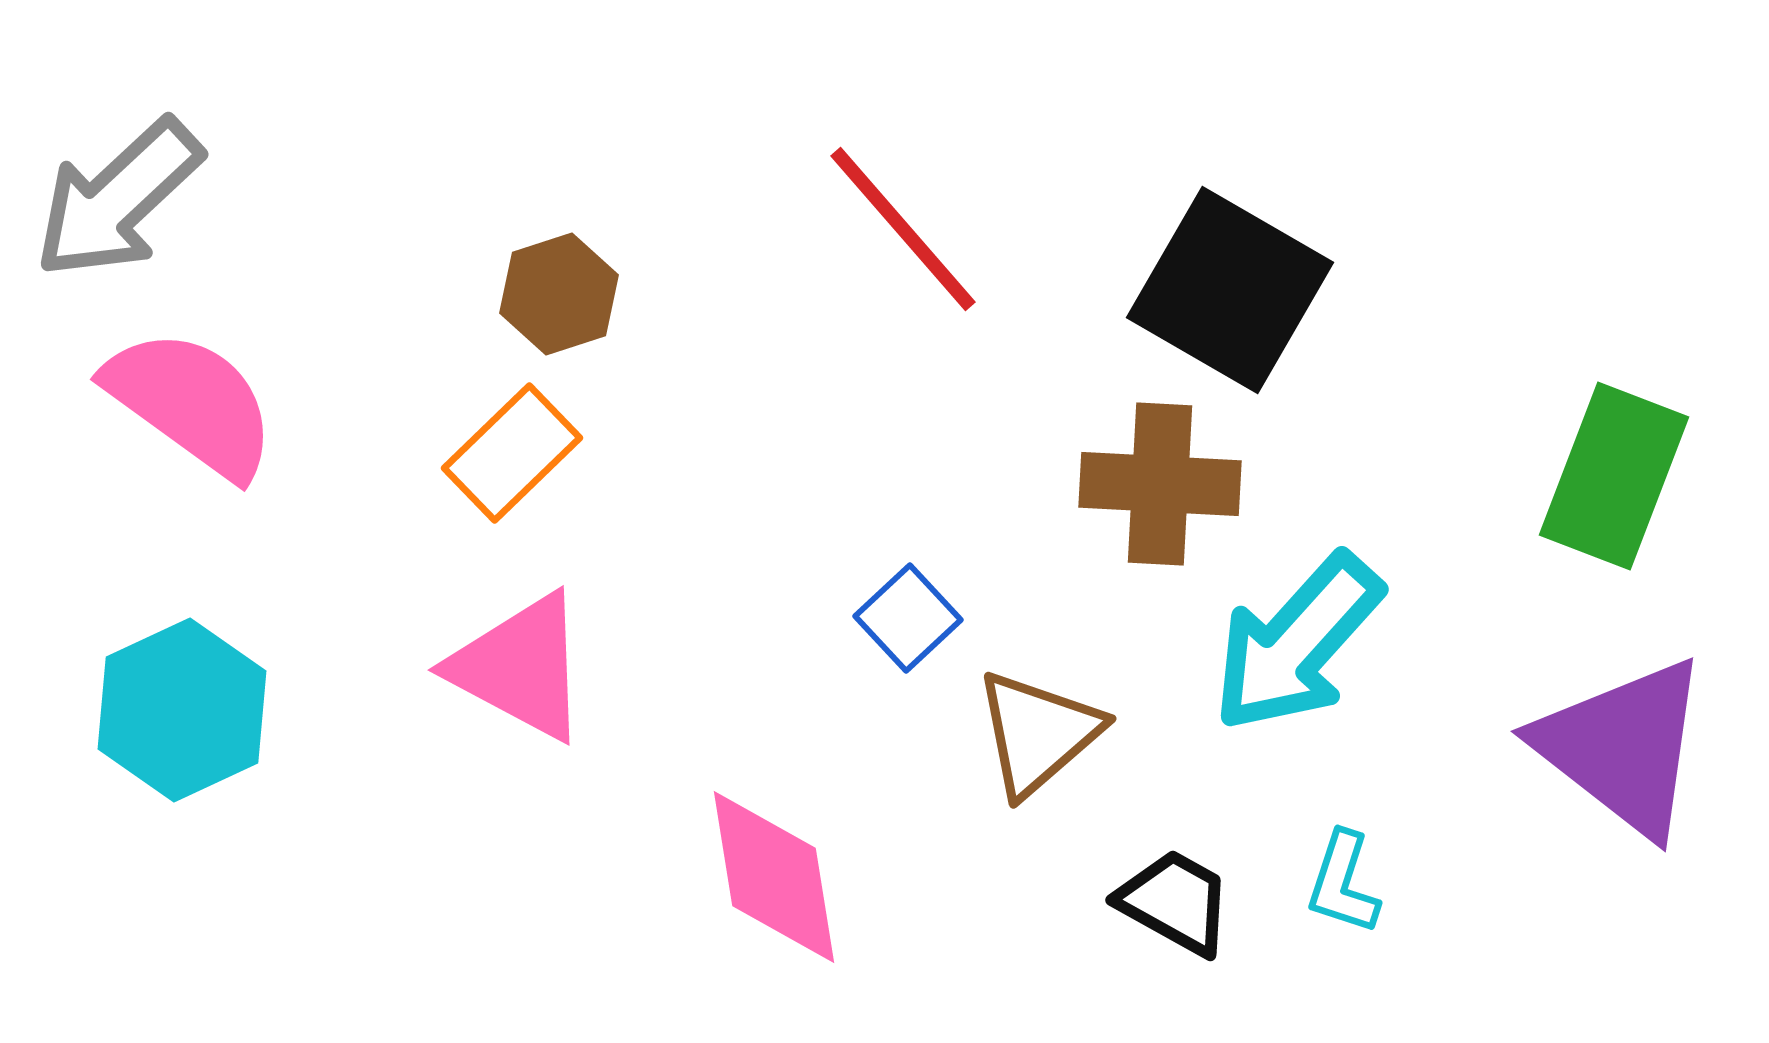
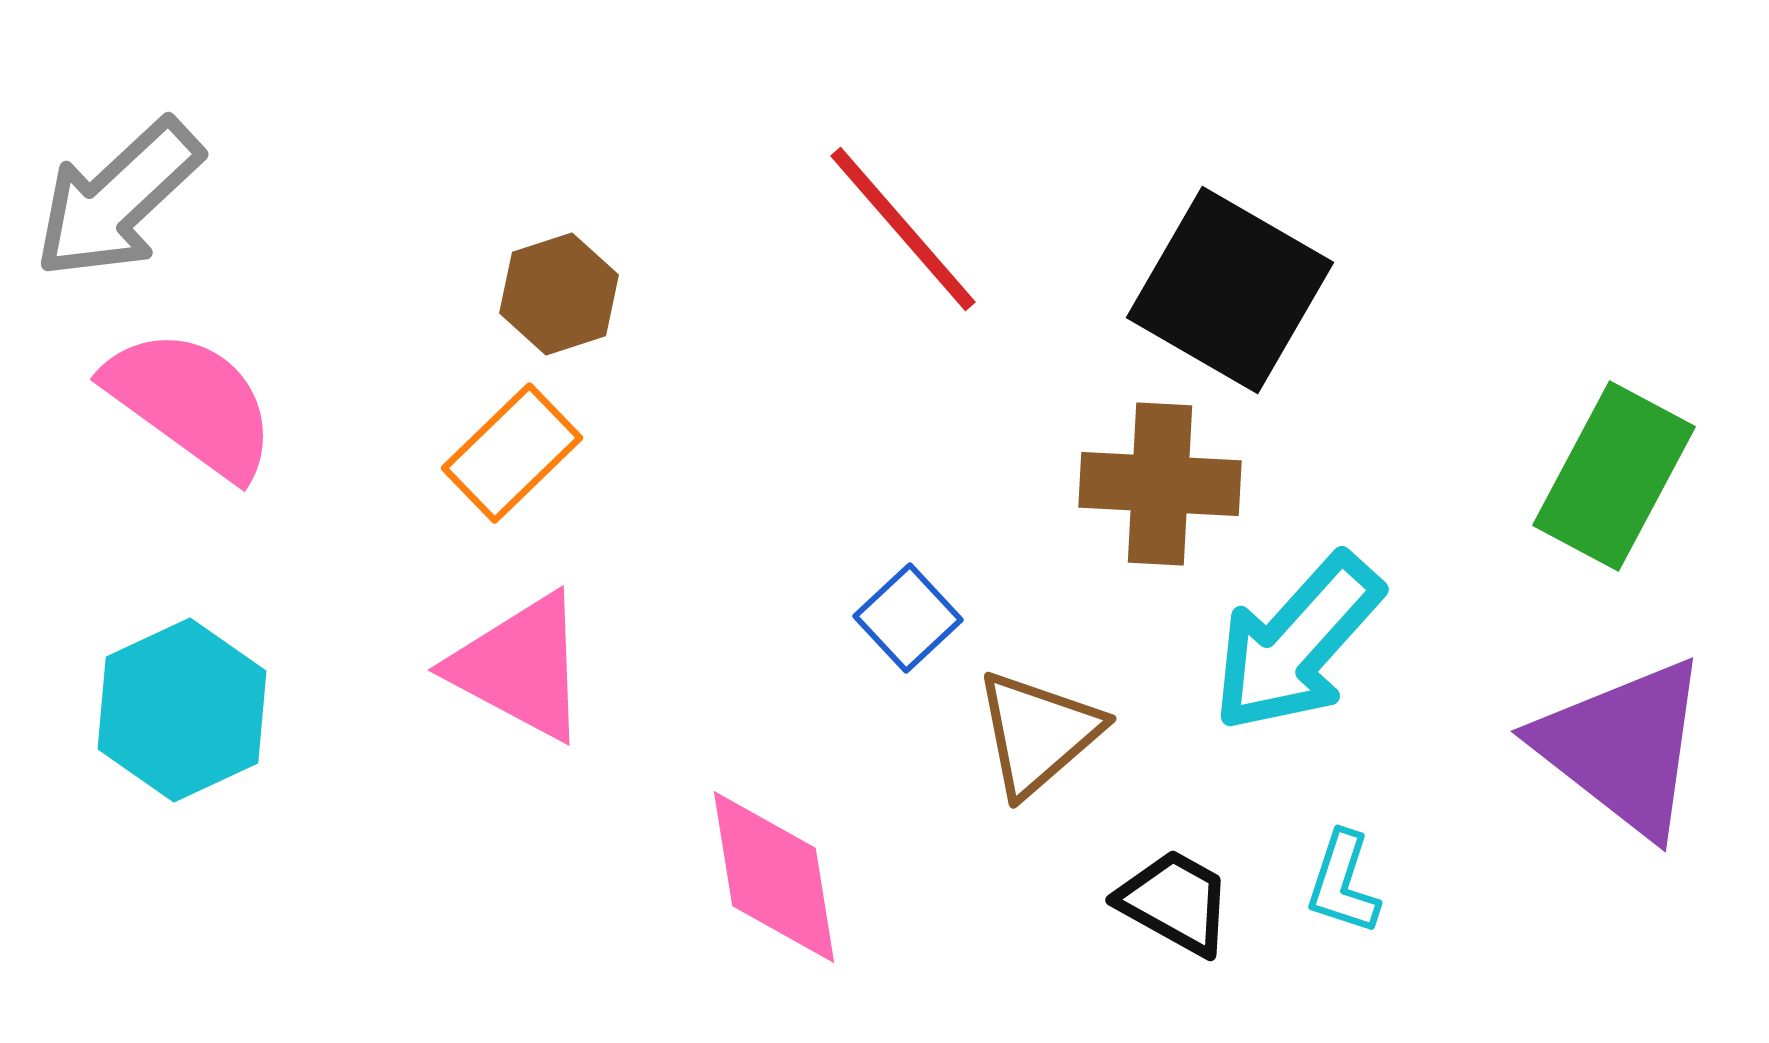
green rectangle: rotated 7 degrees clockwise
